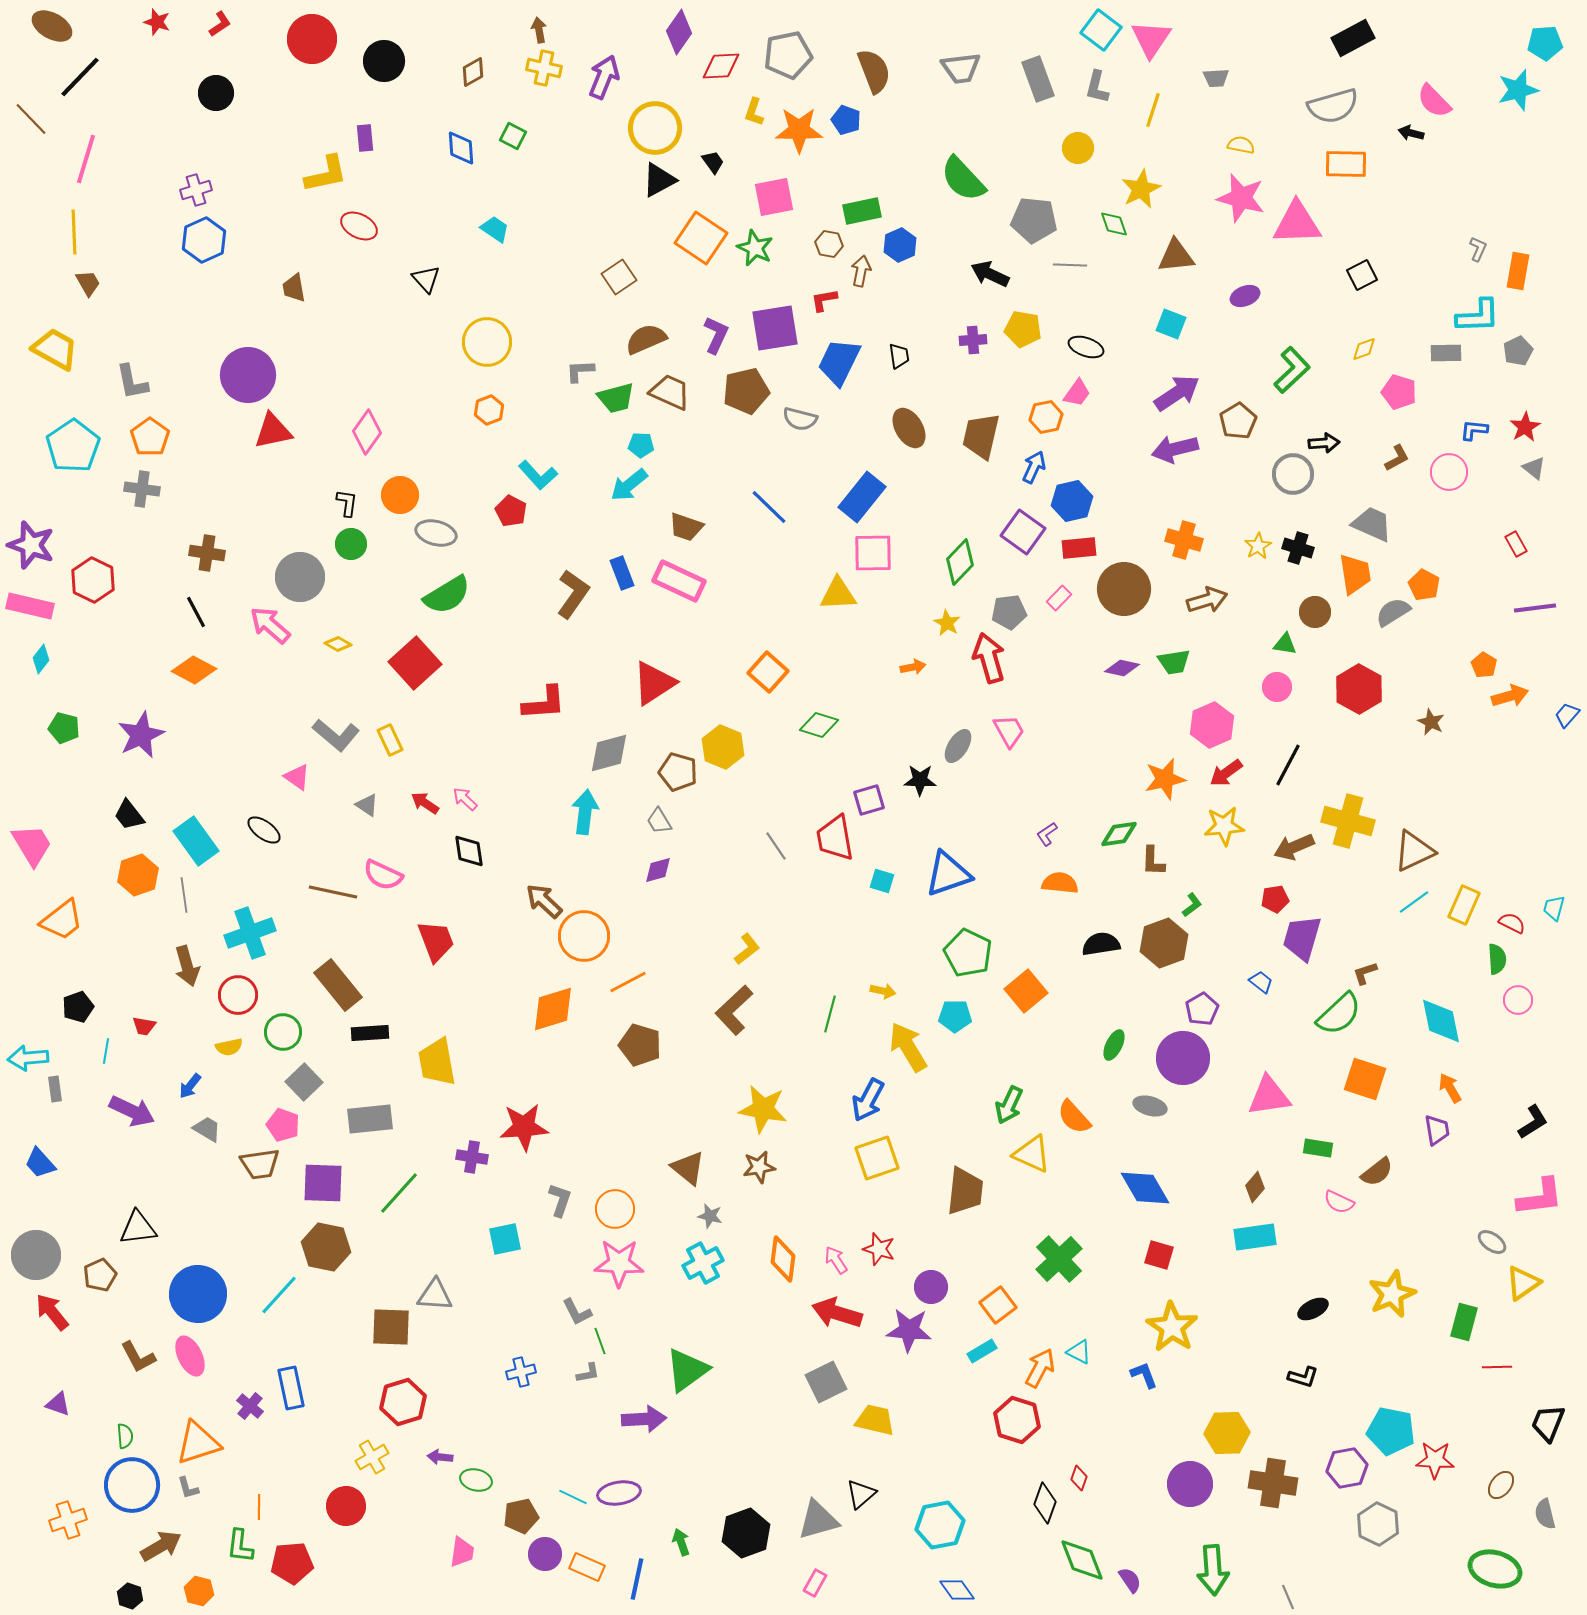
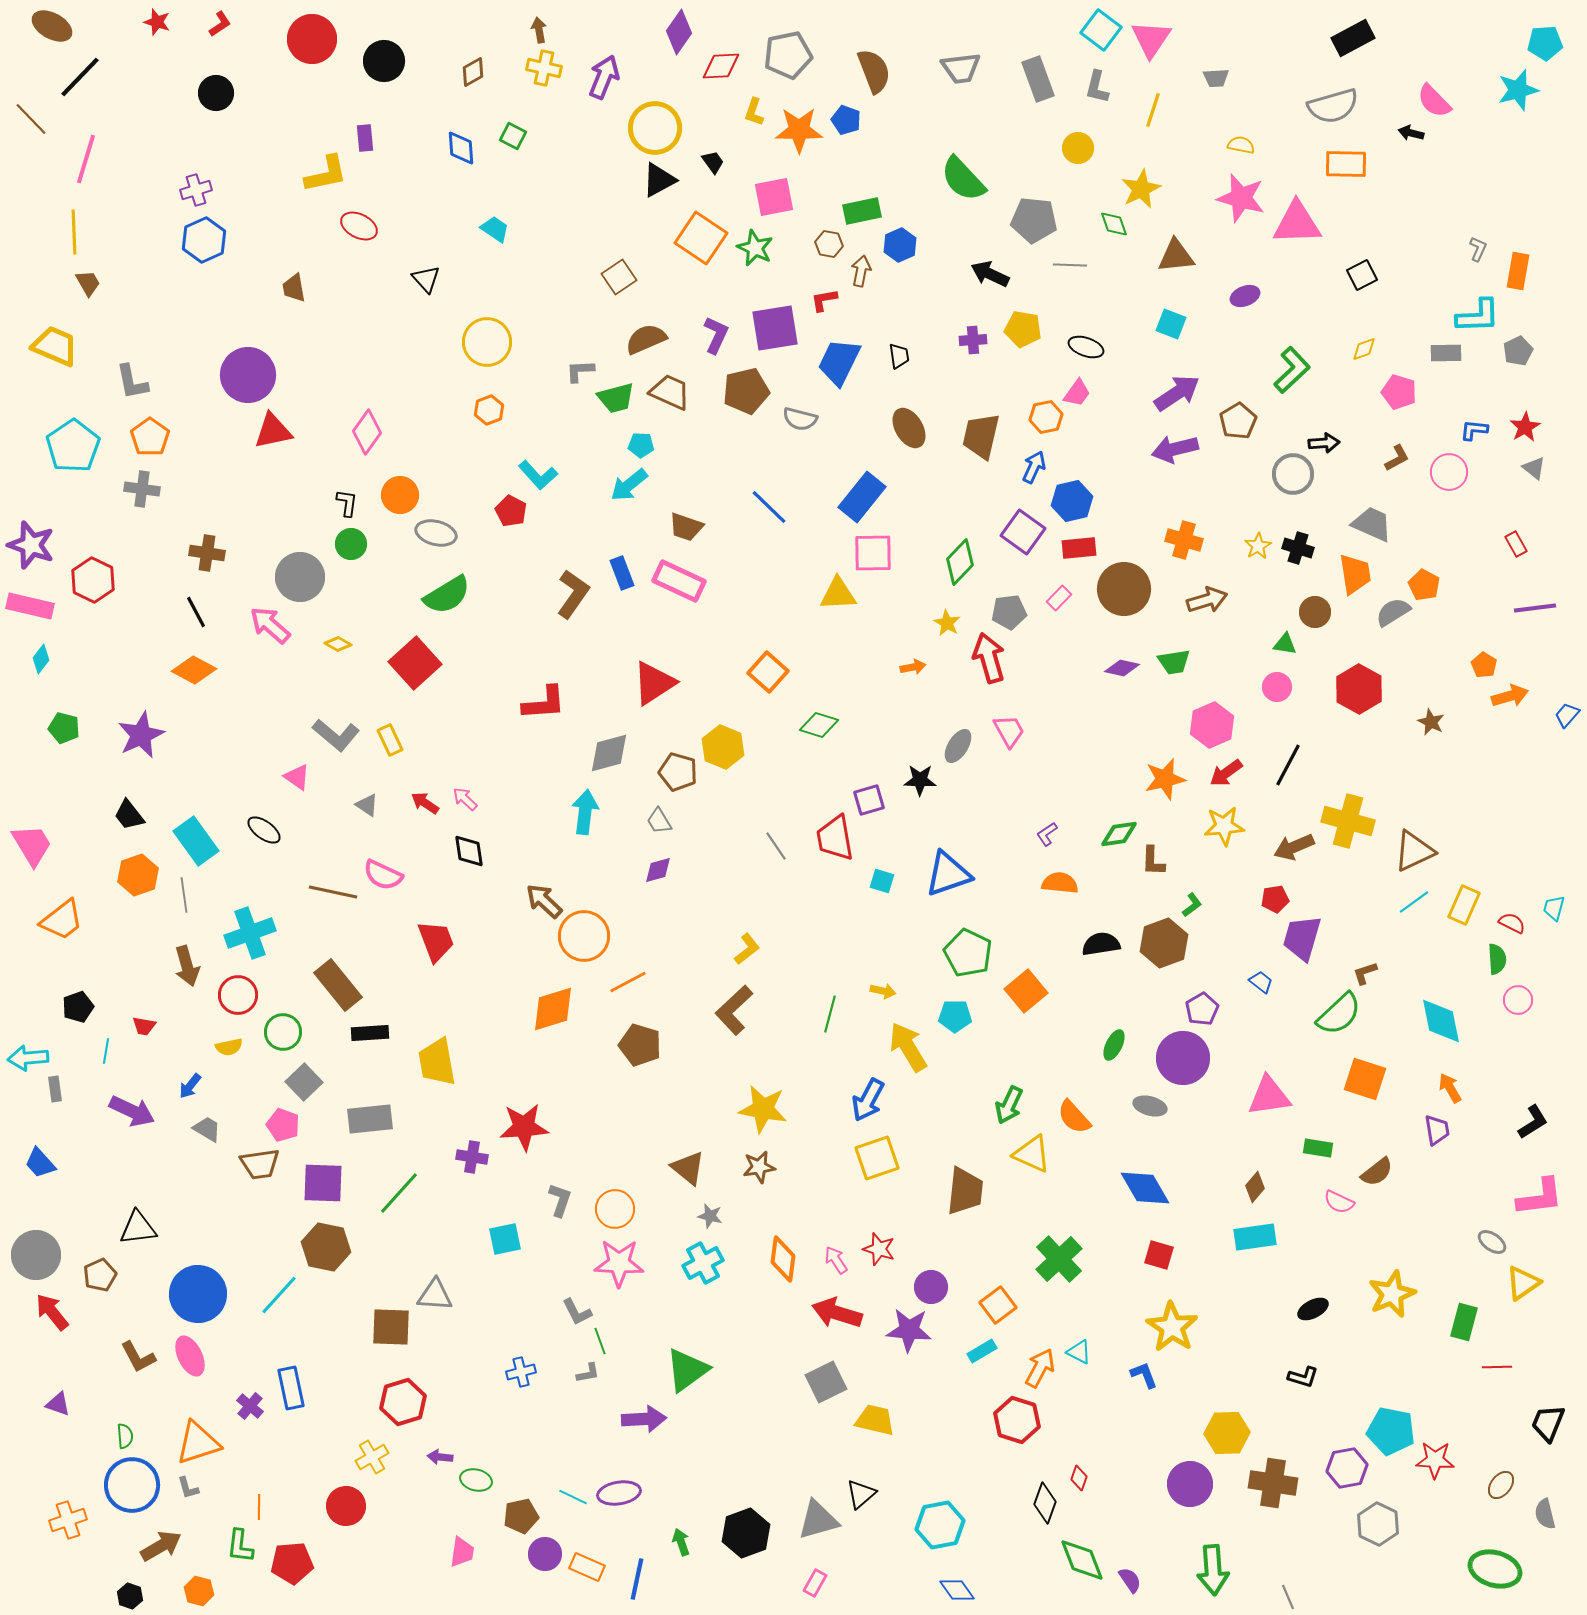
yellow trapezoid at (55, 349): moved 3 px up; rotated 6 degrees counterclockwise
